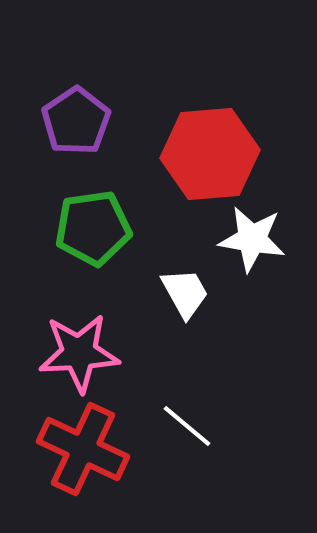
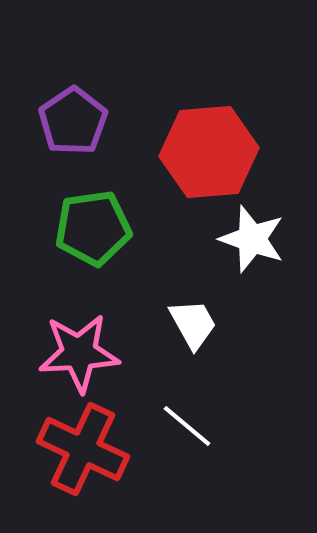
purple pentagon: moved 3 px left
red hexagon: moved 1 px left, 2 px up
white star: rotated 10 degrees clockwise
white trapezoid: moved 8 px right, 31 px down
